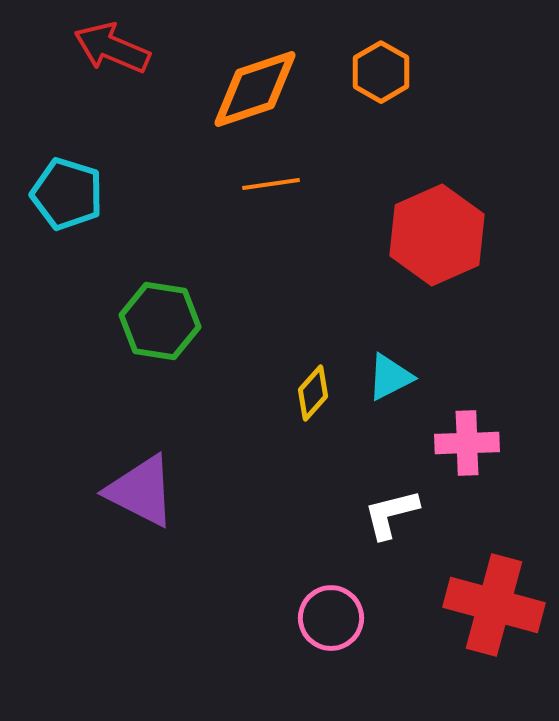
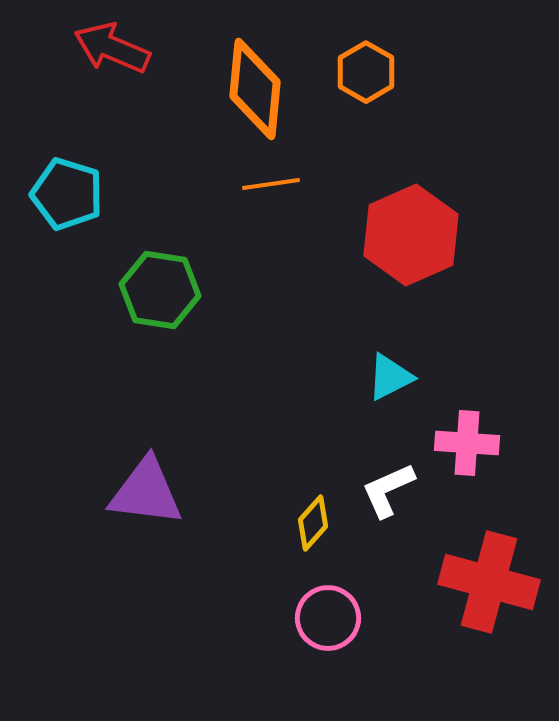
orange hexagon: moved 15 px left
orange diamond: rotated 66 degrees counterclockwise
red hexagon: moved 26 px left
green hexagon: moved 31 px up
yellow diamond: moved 130 px down
pink cross: rotated 6 degrees clockwise
purple triangle: moved 5 px right, 1 px down; rotated 20 degrees counterclockwise
white L-shape: moved 3 px left, 24 px up; rotated 10 degrees counterclockwise
red cross: moved 5 px left, 23 px up
pink circle: moved 3 px left
